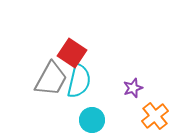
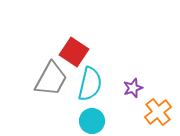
red square: moved 2 px right, 1 px up
cyan semicircle: moved 11 px right, 3 px down
orange cross: moved 3 px right, 4 px up
cyan circle: moved 1 px down
